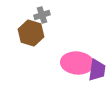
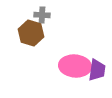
gray cross: rotated 21 degrees clockwise
pink ellipse: moved 2 px left, 3 px down
